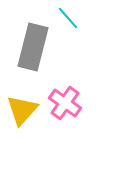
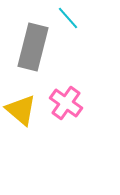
pink cross: moved 1 px right
yellow triangle: moved 1 px left; rotated 32 degrees counterclockwise
